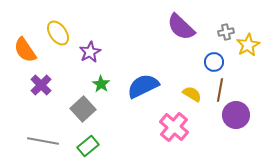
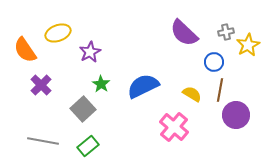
purple semicircle: moved 3 px right, 6 px down
yellow ellipse: rotated 75 degrees counterclockwise
